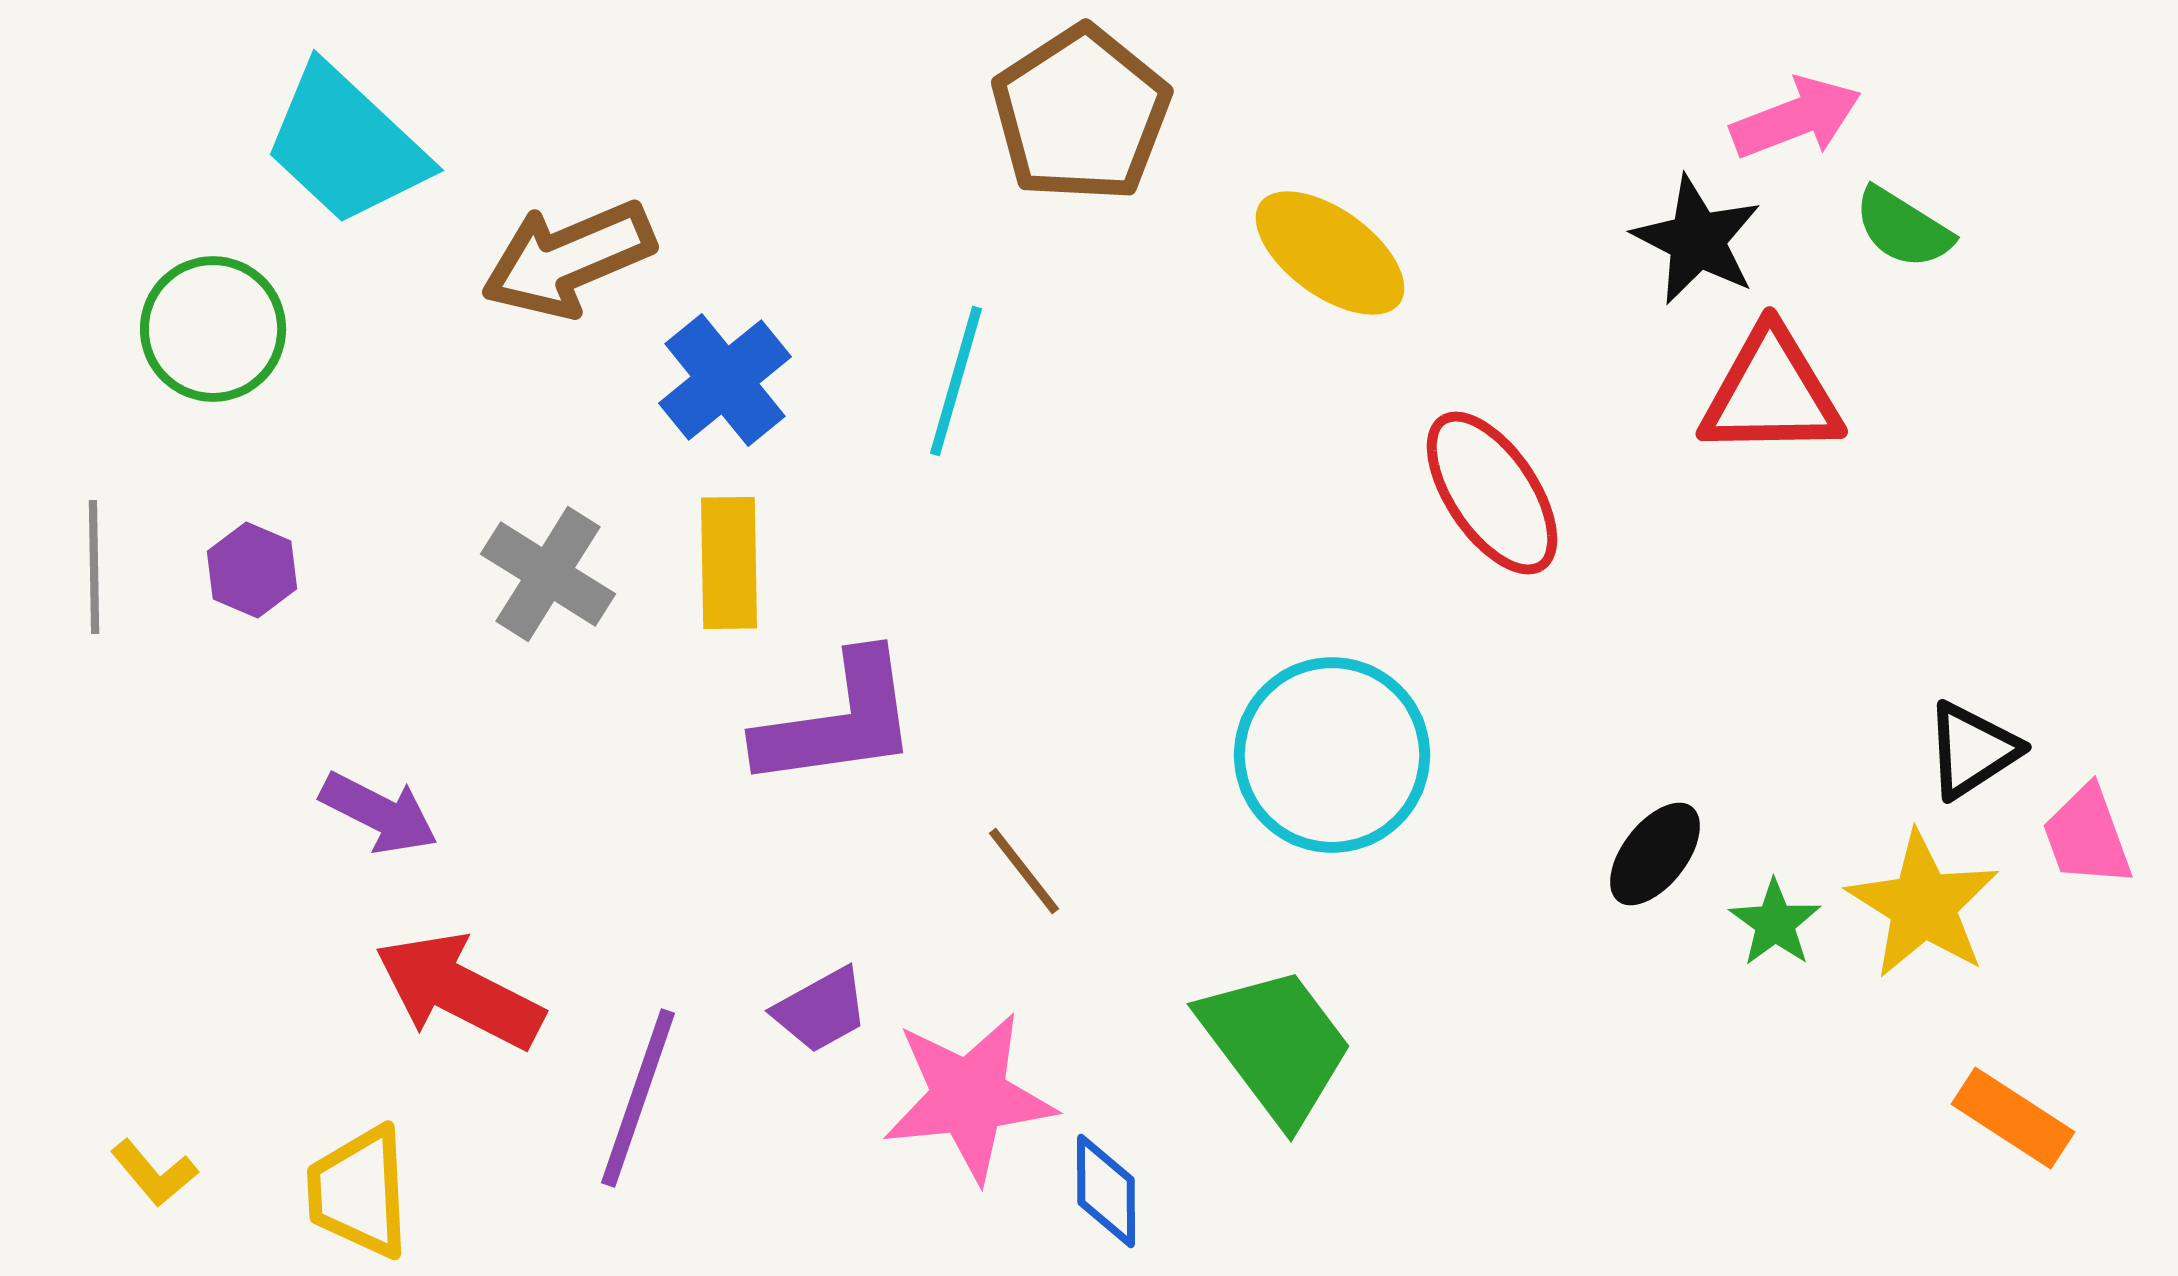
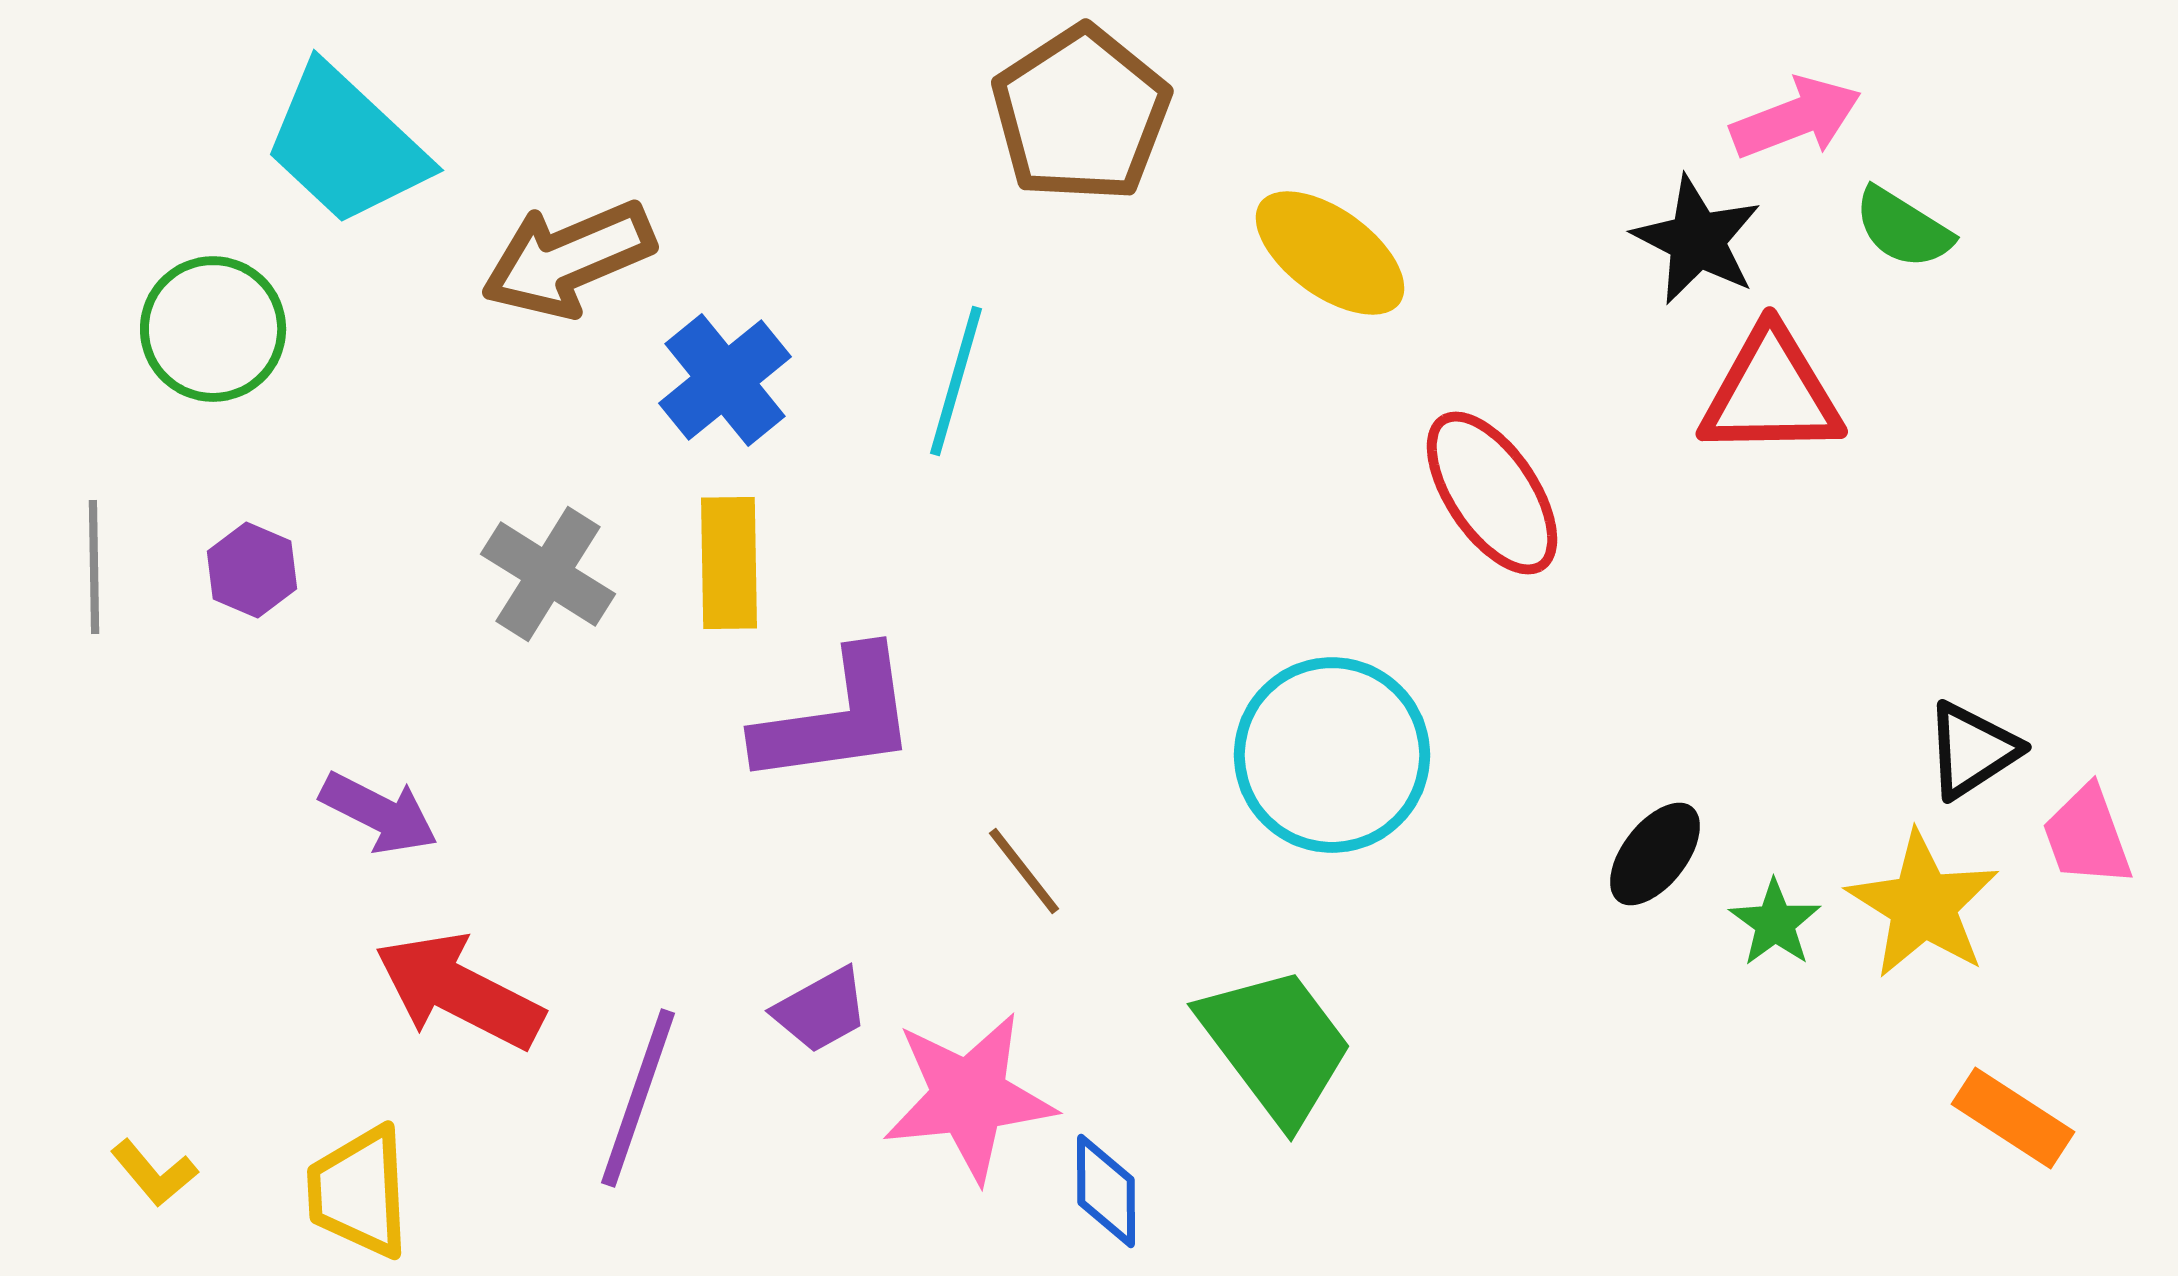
purple L-shape: moved 1 px left, 3 px up
